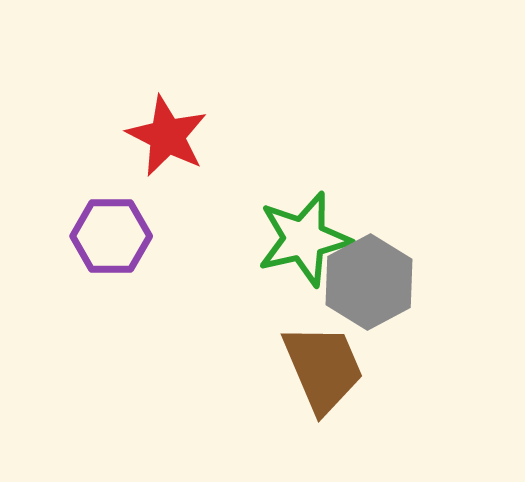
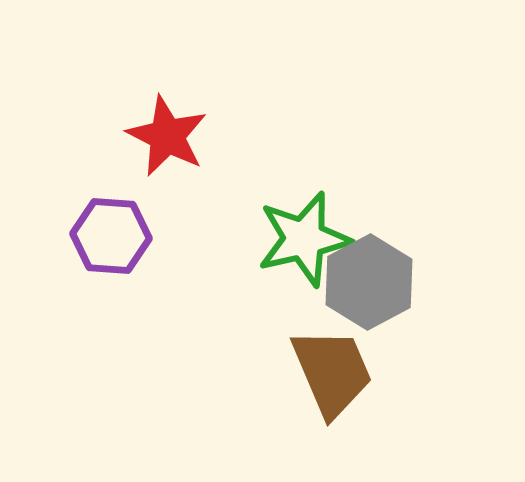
purple hexagon: rotated 4 degrees clockwise
brown trapezoid: moved 9 px right, 4 px down
